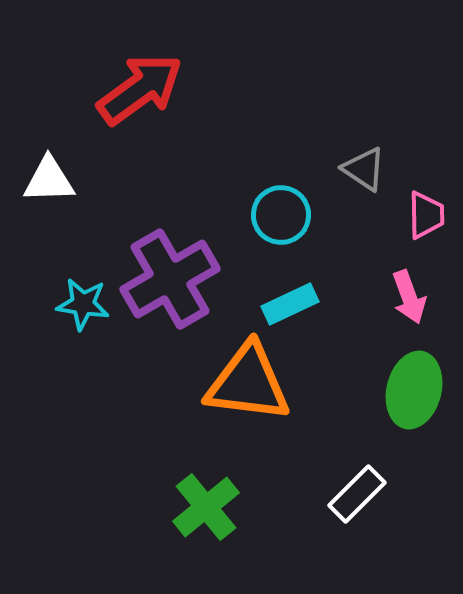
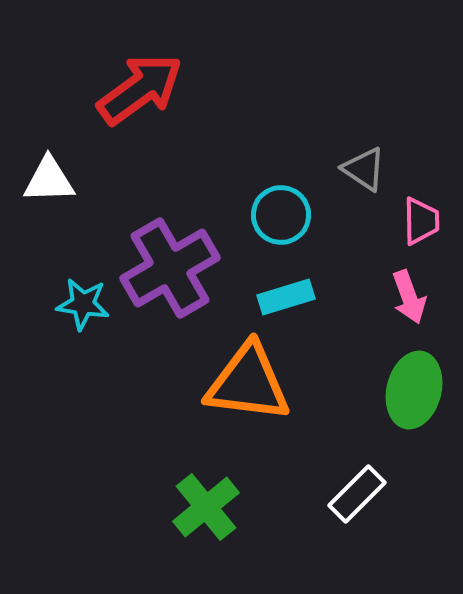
pink trapezoid: moved 5 px left, 6 px down
purple cross: moved 11 px up
cyan rectangle: moved 4 px left, 7 px up; rotated 8 degrees clockwise
